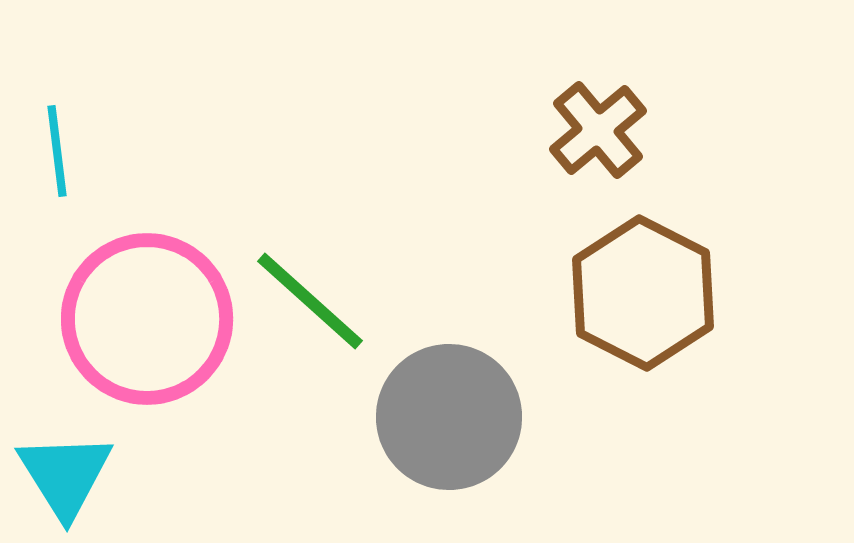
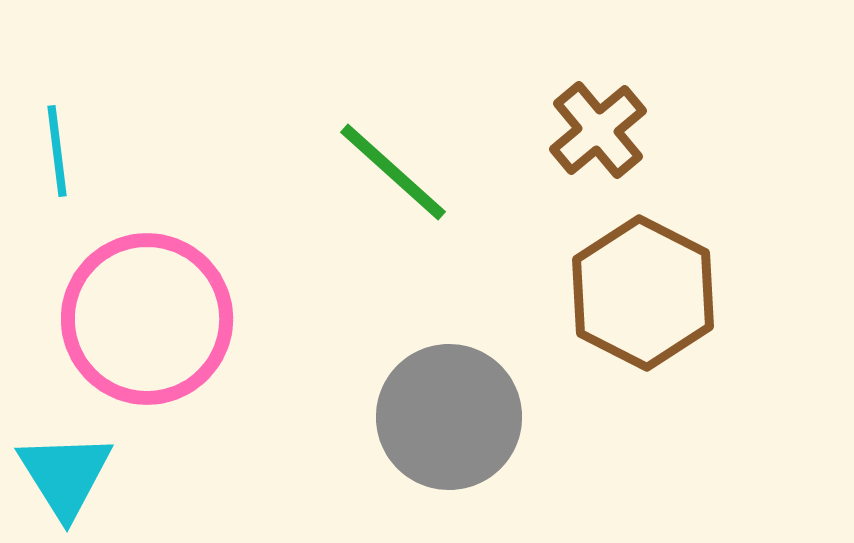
green line: moved 83 px right, 129 px up
